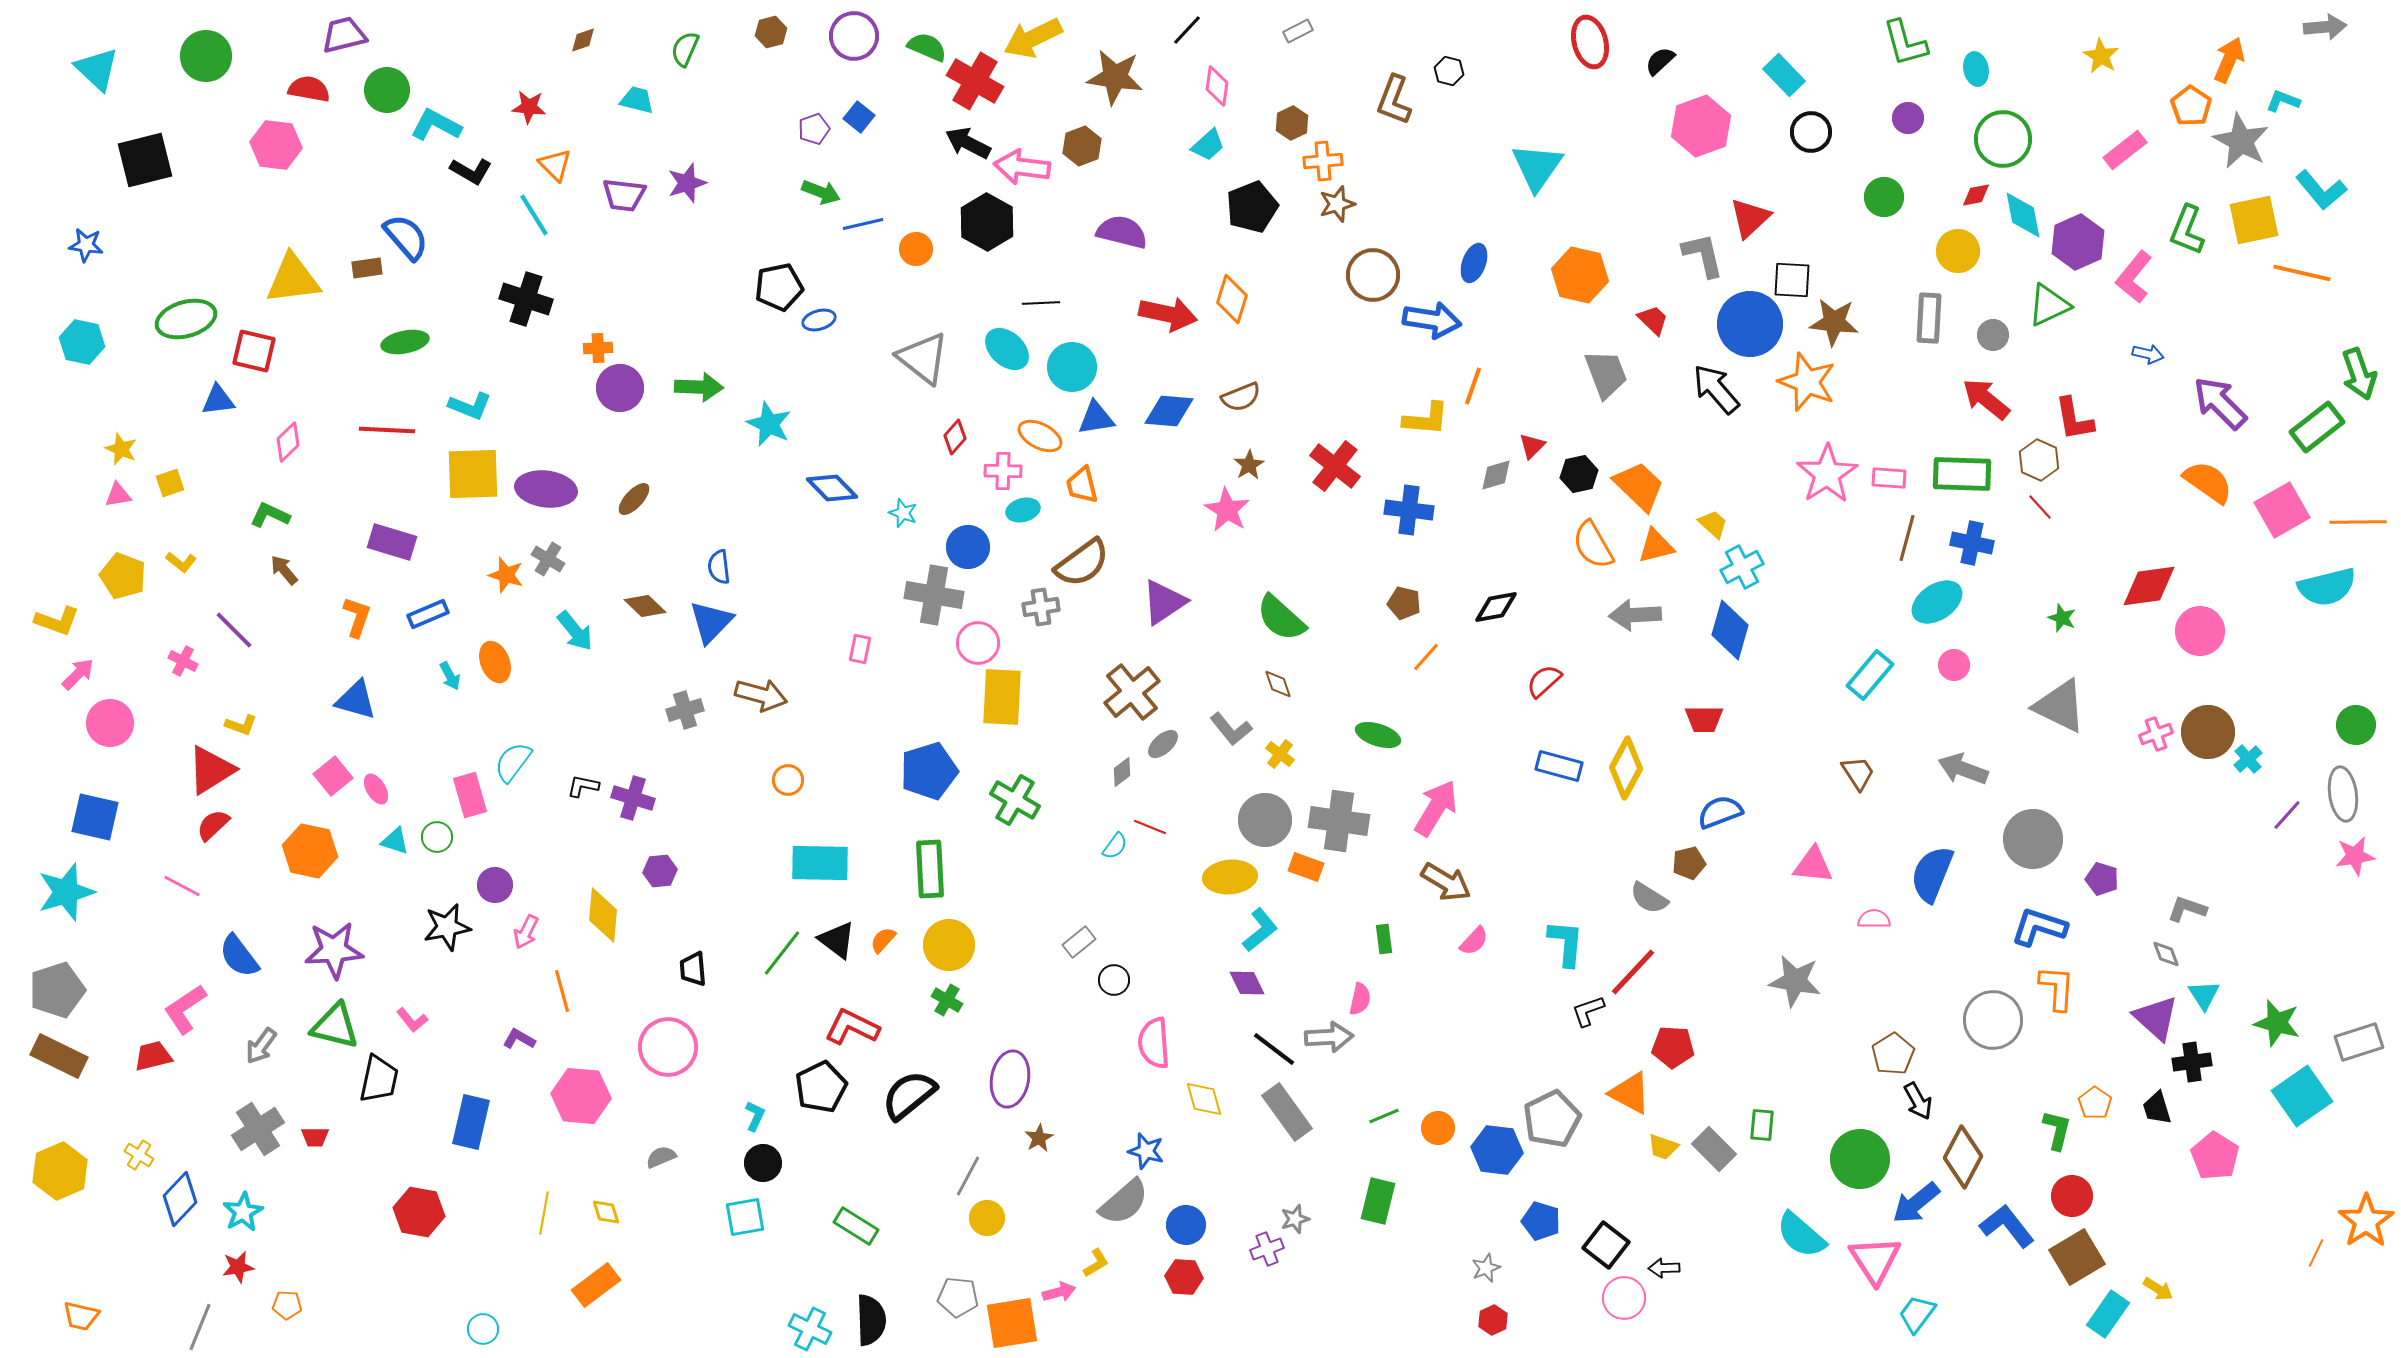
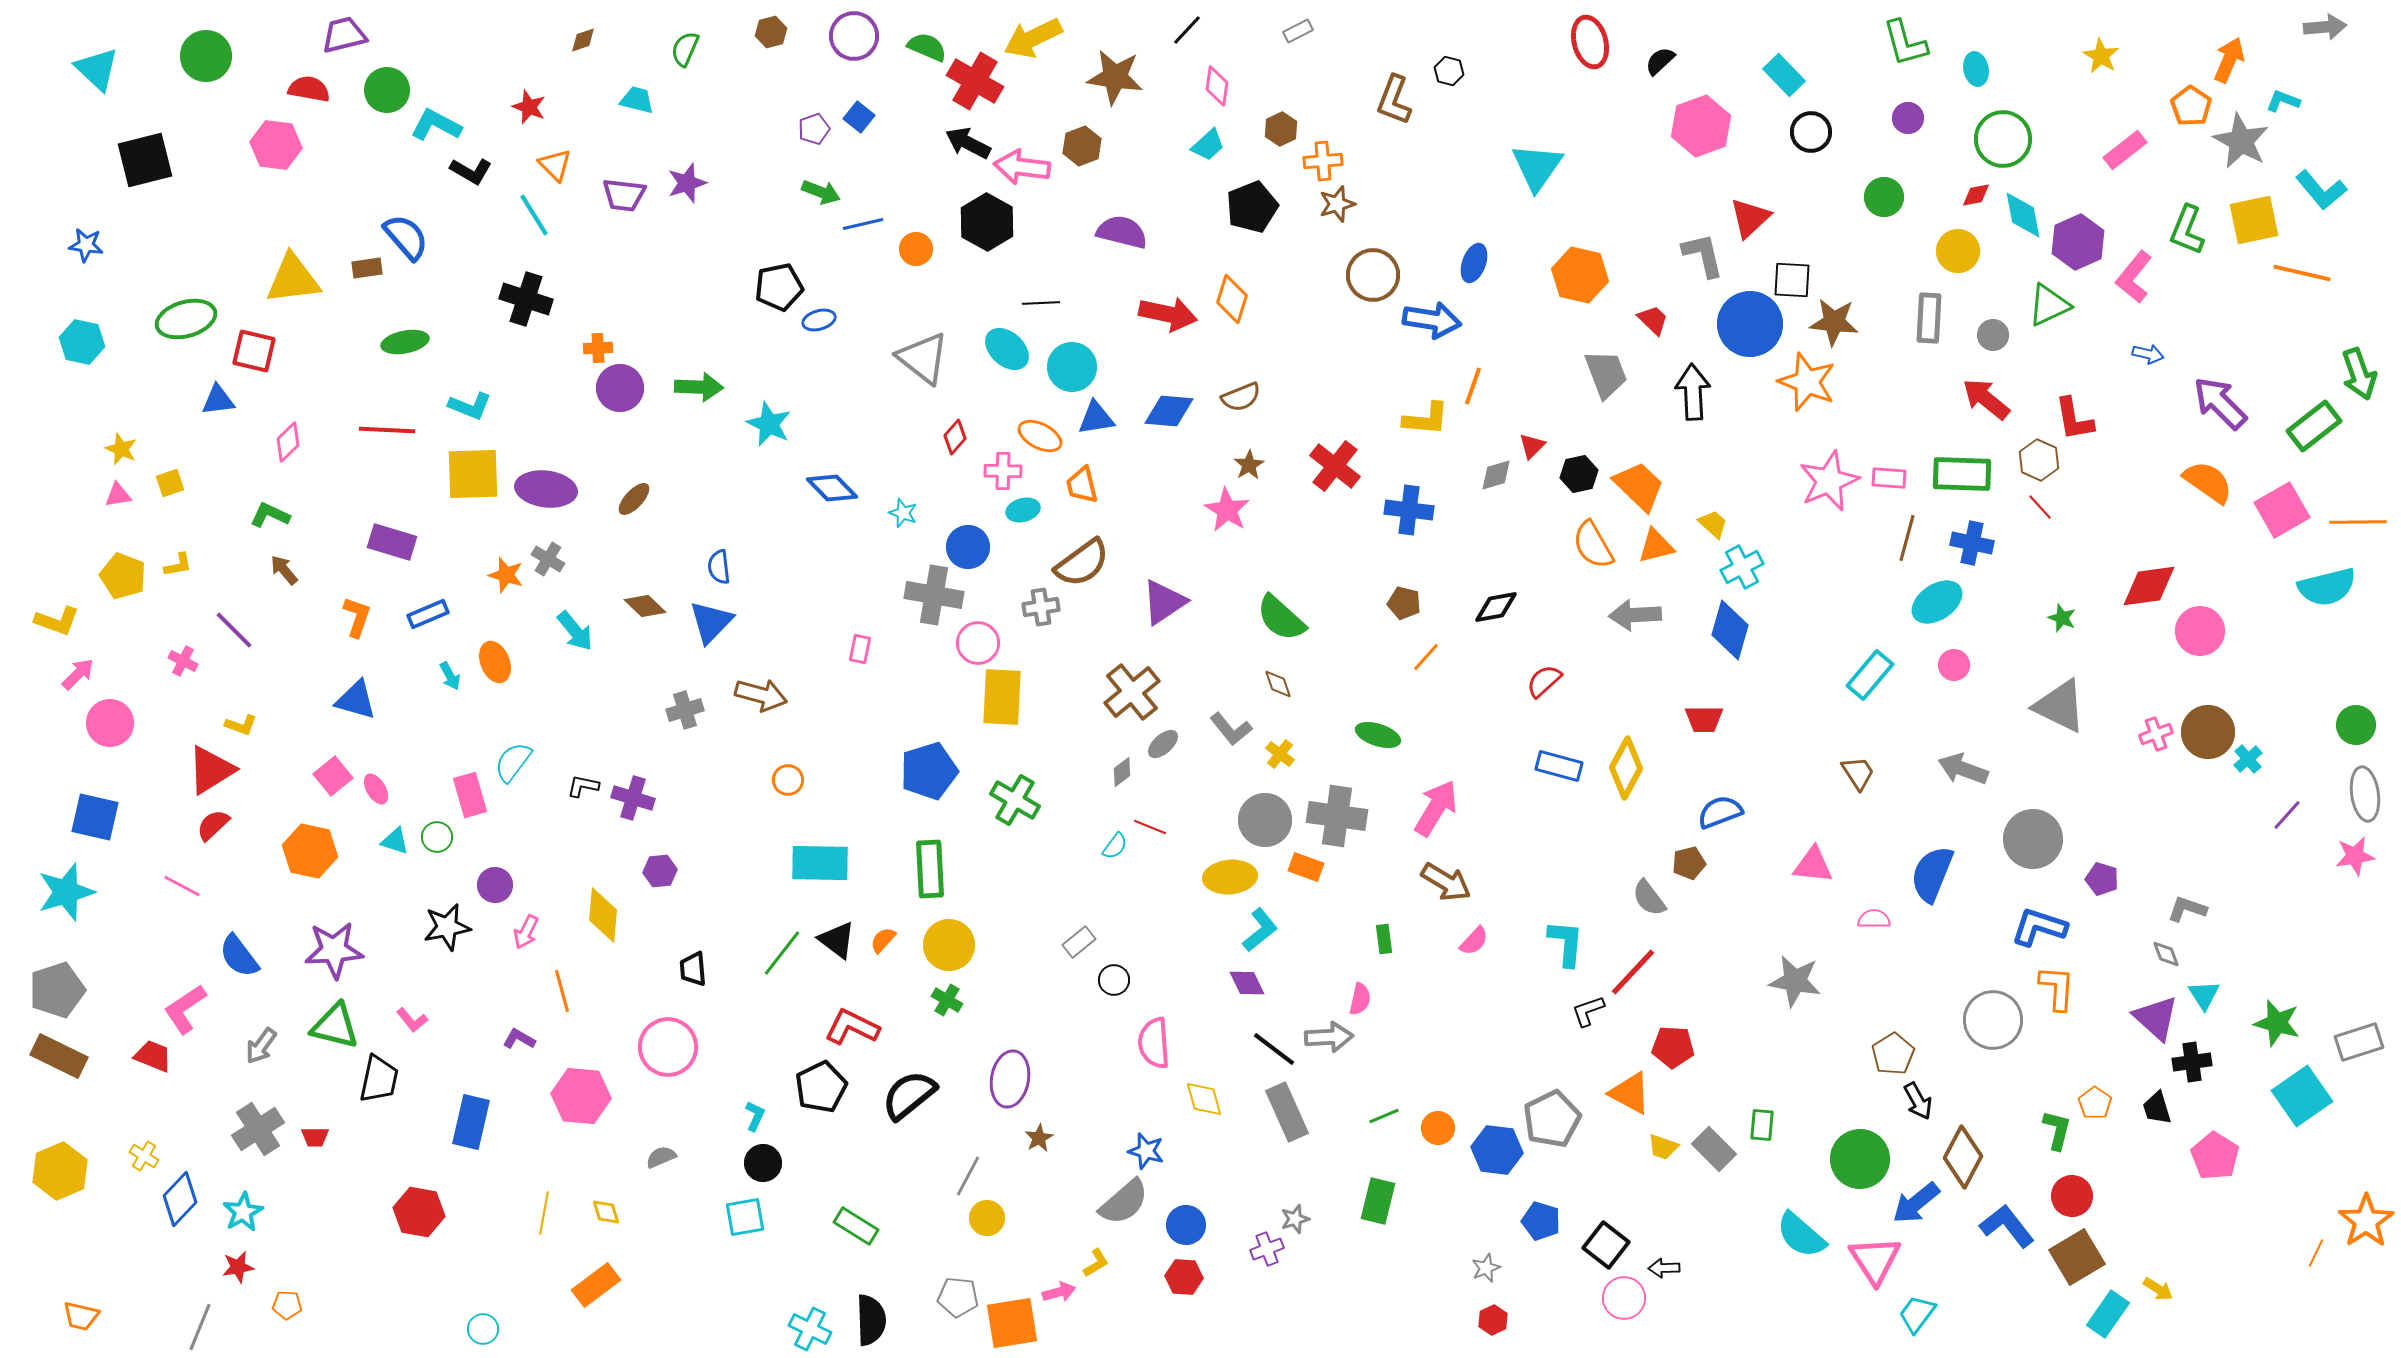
red star at (529, 107): rotated 16 degrees clockwise
brown hexagon at (1292, 123): moved 11 px left, 6 px down
black arrow at (1716, 389): moved 23 px left, 3 px down; rotated 38 degrees clockwise
green rectangle at (2317, 427): moved 3 px left, 1 px up
pink star at (1827, 474): moved 2 px right, 7 px down; rotated 10 degrees clockwise
yellow L-shape at (181, 562): moved 3 px left, 3 px down; rotated 48 degrees counterclockwise
gray ellipse at (2343, 794): moved 22 px right
gray cross at (1339, 821): moved 2 px left, 5 px up
gray semicircle at (1649, 898): rotated 21 degrees clockwise
red trapezoid at (153, 1056): rotated 36 degrees clockwise
gray rectangle at (1287, 1112): rotated 12 degrees clockwise
yellow cross at (139, 1155): moved 5 px right, 1 px down
